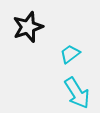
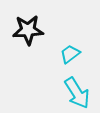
black star: moved 3 px down; rotated 16 degrees clockwise
